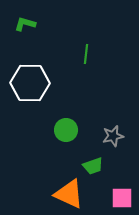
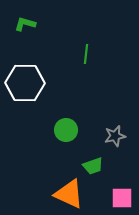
white hexagon: moved 5 px left
gray star: moved 2 px right
